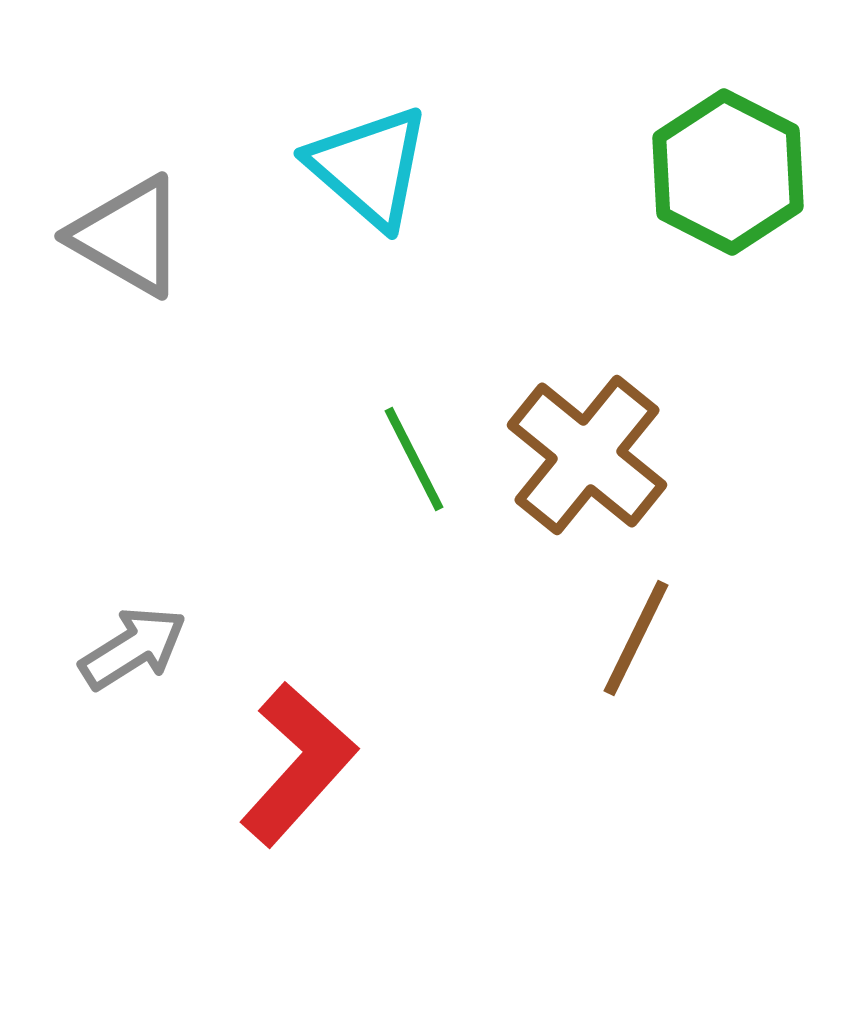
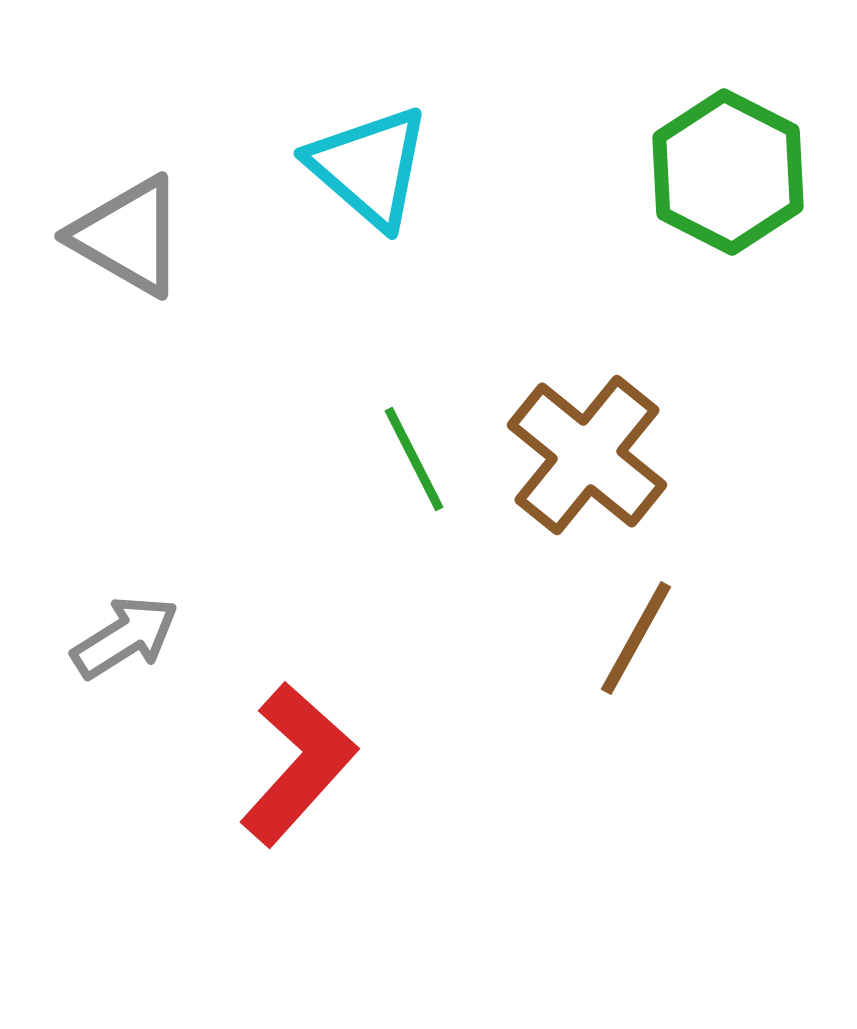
brown line: rotated 3 degrees clockwise
gray arrow: moved 8 px left, 11 px up
